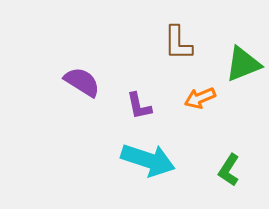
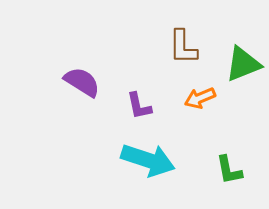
brown L-shape: moved 5 px right, 4 px down
green L-shape: rotated 44 degrees counterclockwise
